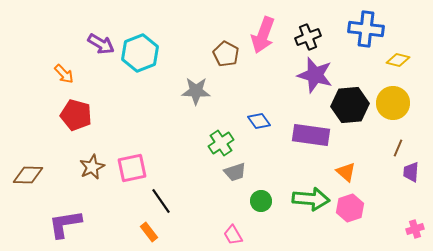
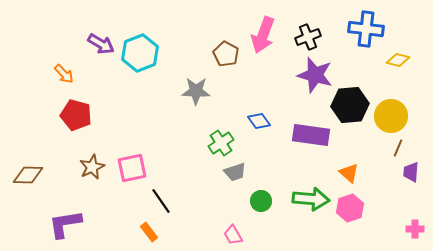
yellow circle: moved 2 px left, 13 px down
orange triangle: moved 3 px right, 1 px down
pink cross: rotated 18 degrees clockwise
